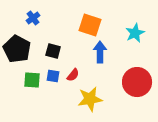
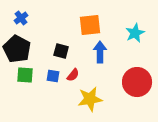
blue cross: moved 12 px left
orange square: rotated 25 degrees counterclockwise
black square: moved 8 px right
green square: moved 7 px left, 5 px up
